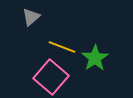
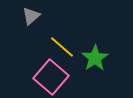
gray triangle: moved 1 px up
yellow line: rotated 20 degrees clockwise
